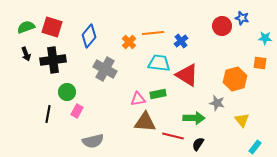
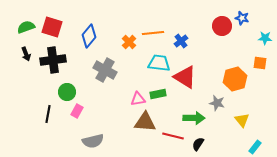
gray cross: moved 1 px down
red triangle: moved 2 px left, 2 px down
